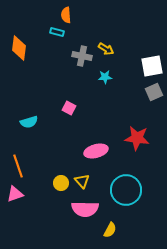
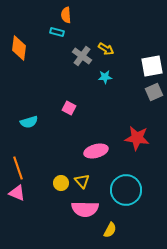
gray cross: rotated 24 degrees clockwise
orange line: moved 2 px down
pink triangle: moved 2 px right, 1 px up; rotated 42 degrees clockwise
